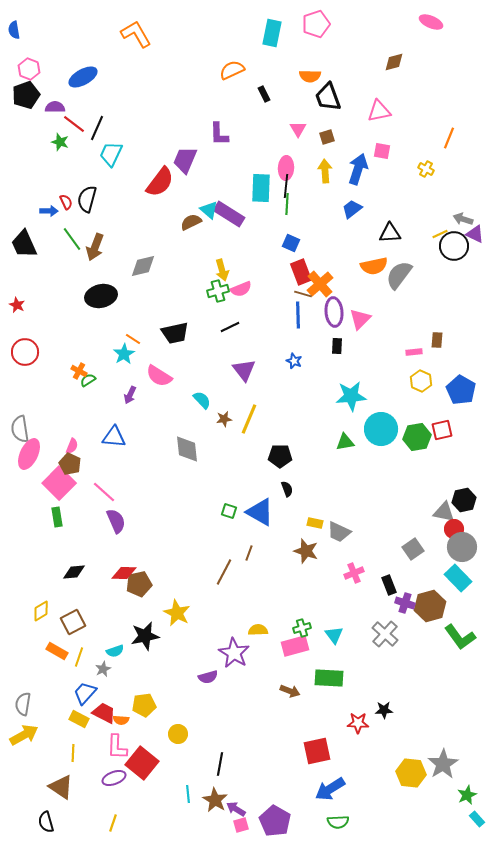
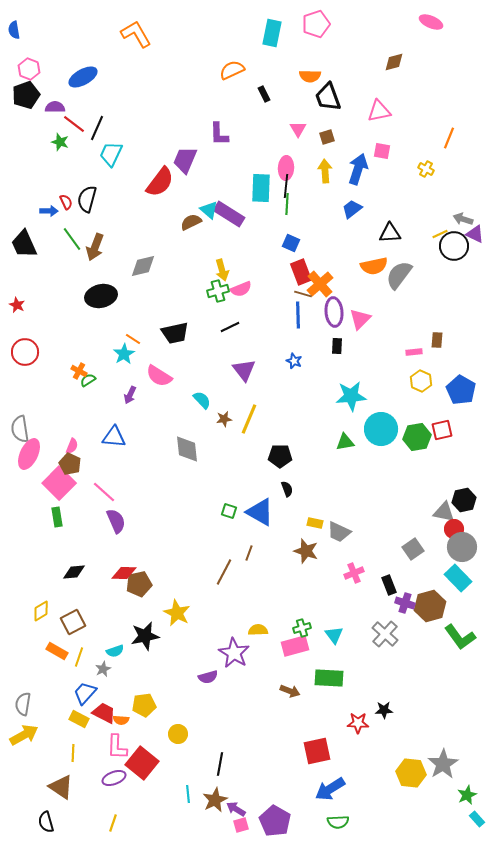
brown star at (215, 800): rotated 15 degrees clockwise
